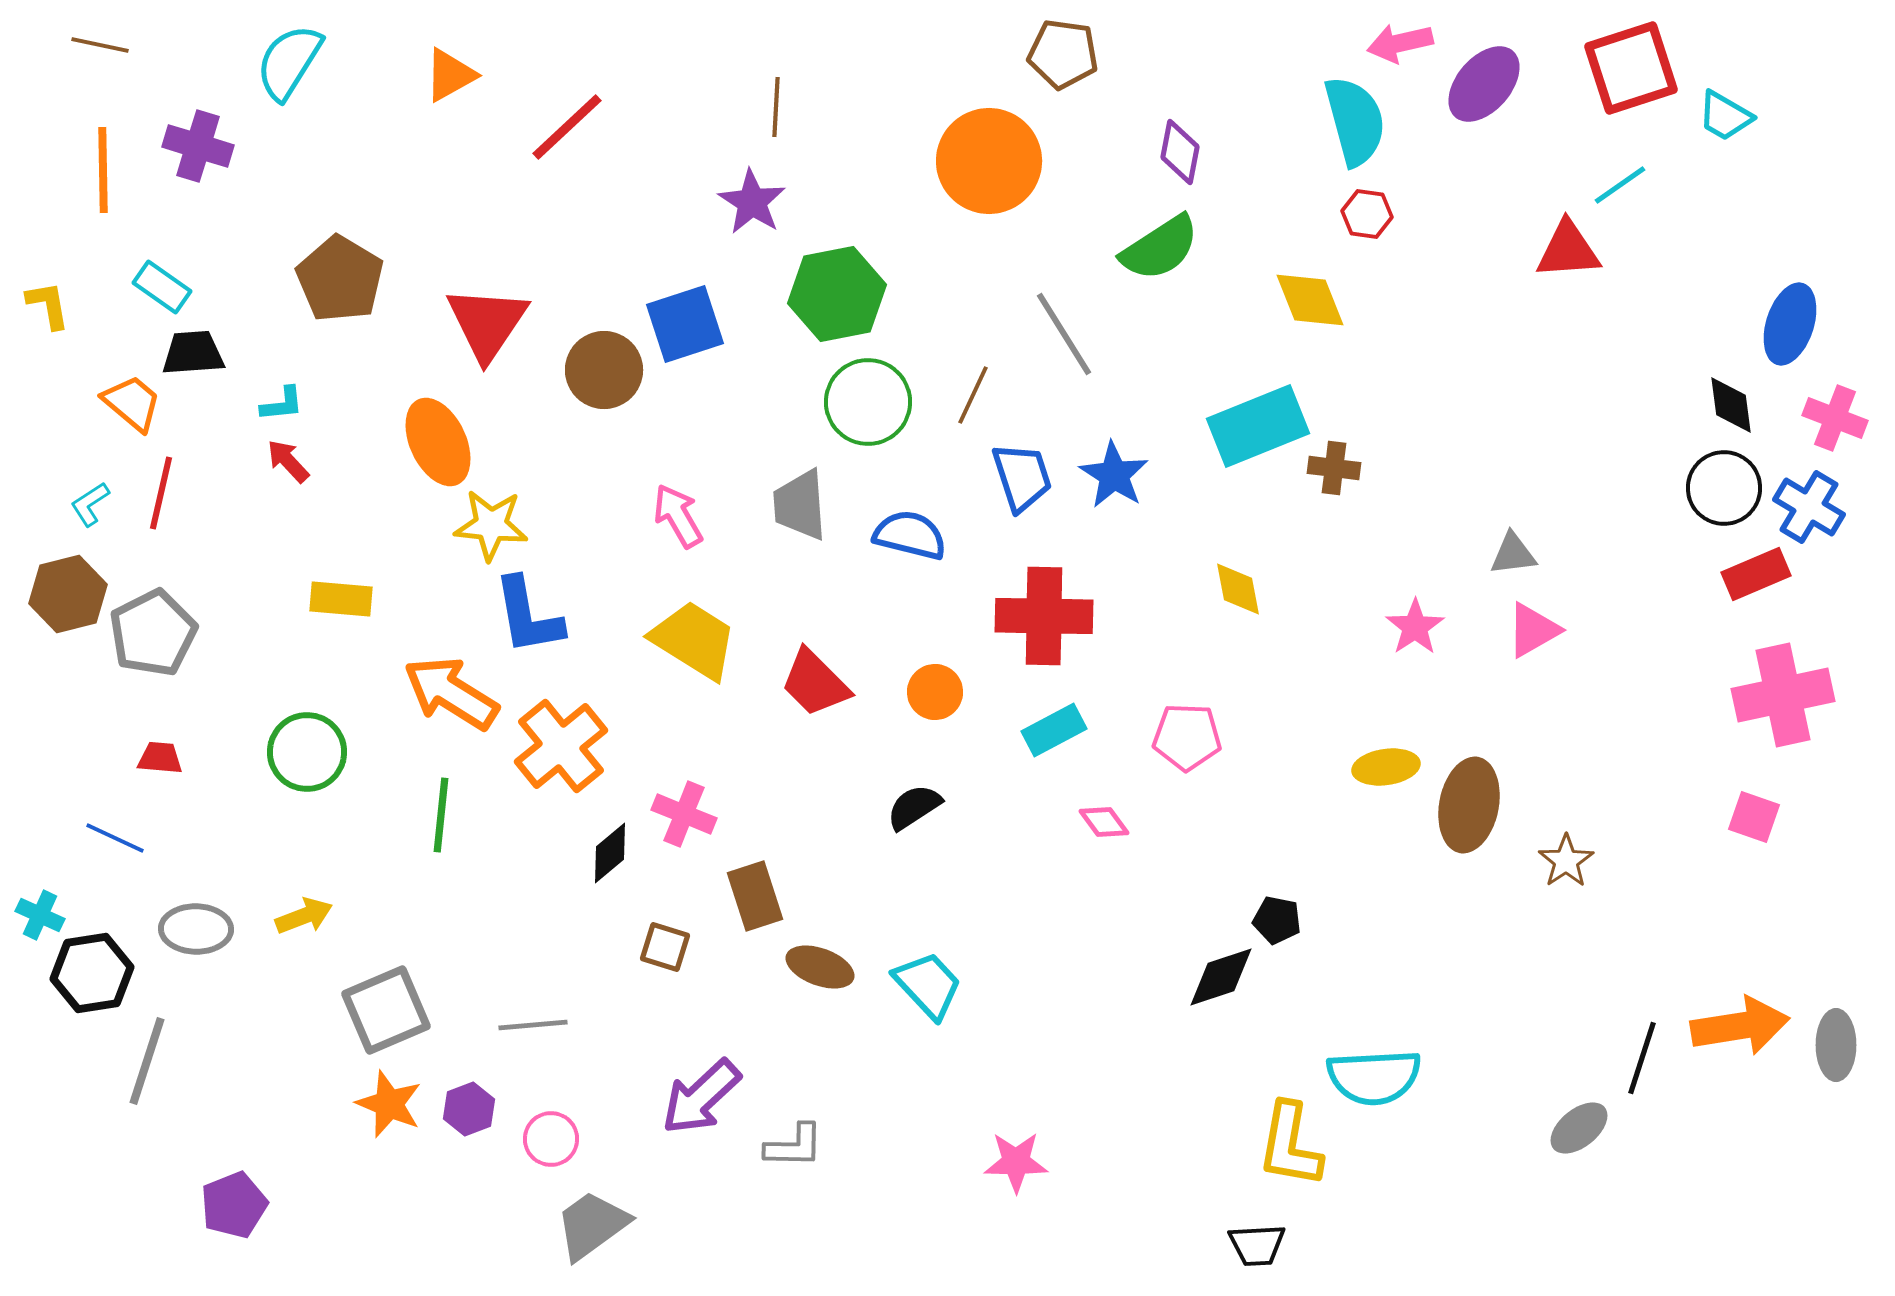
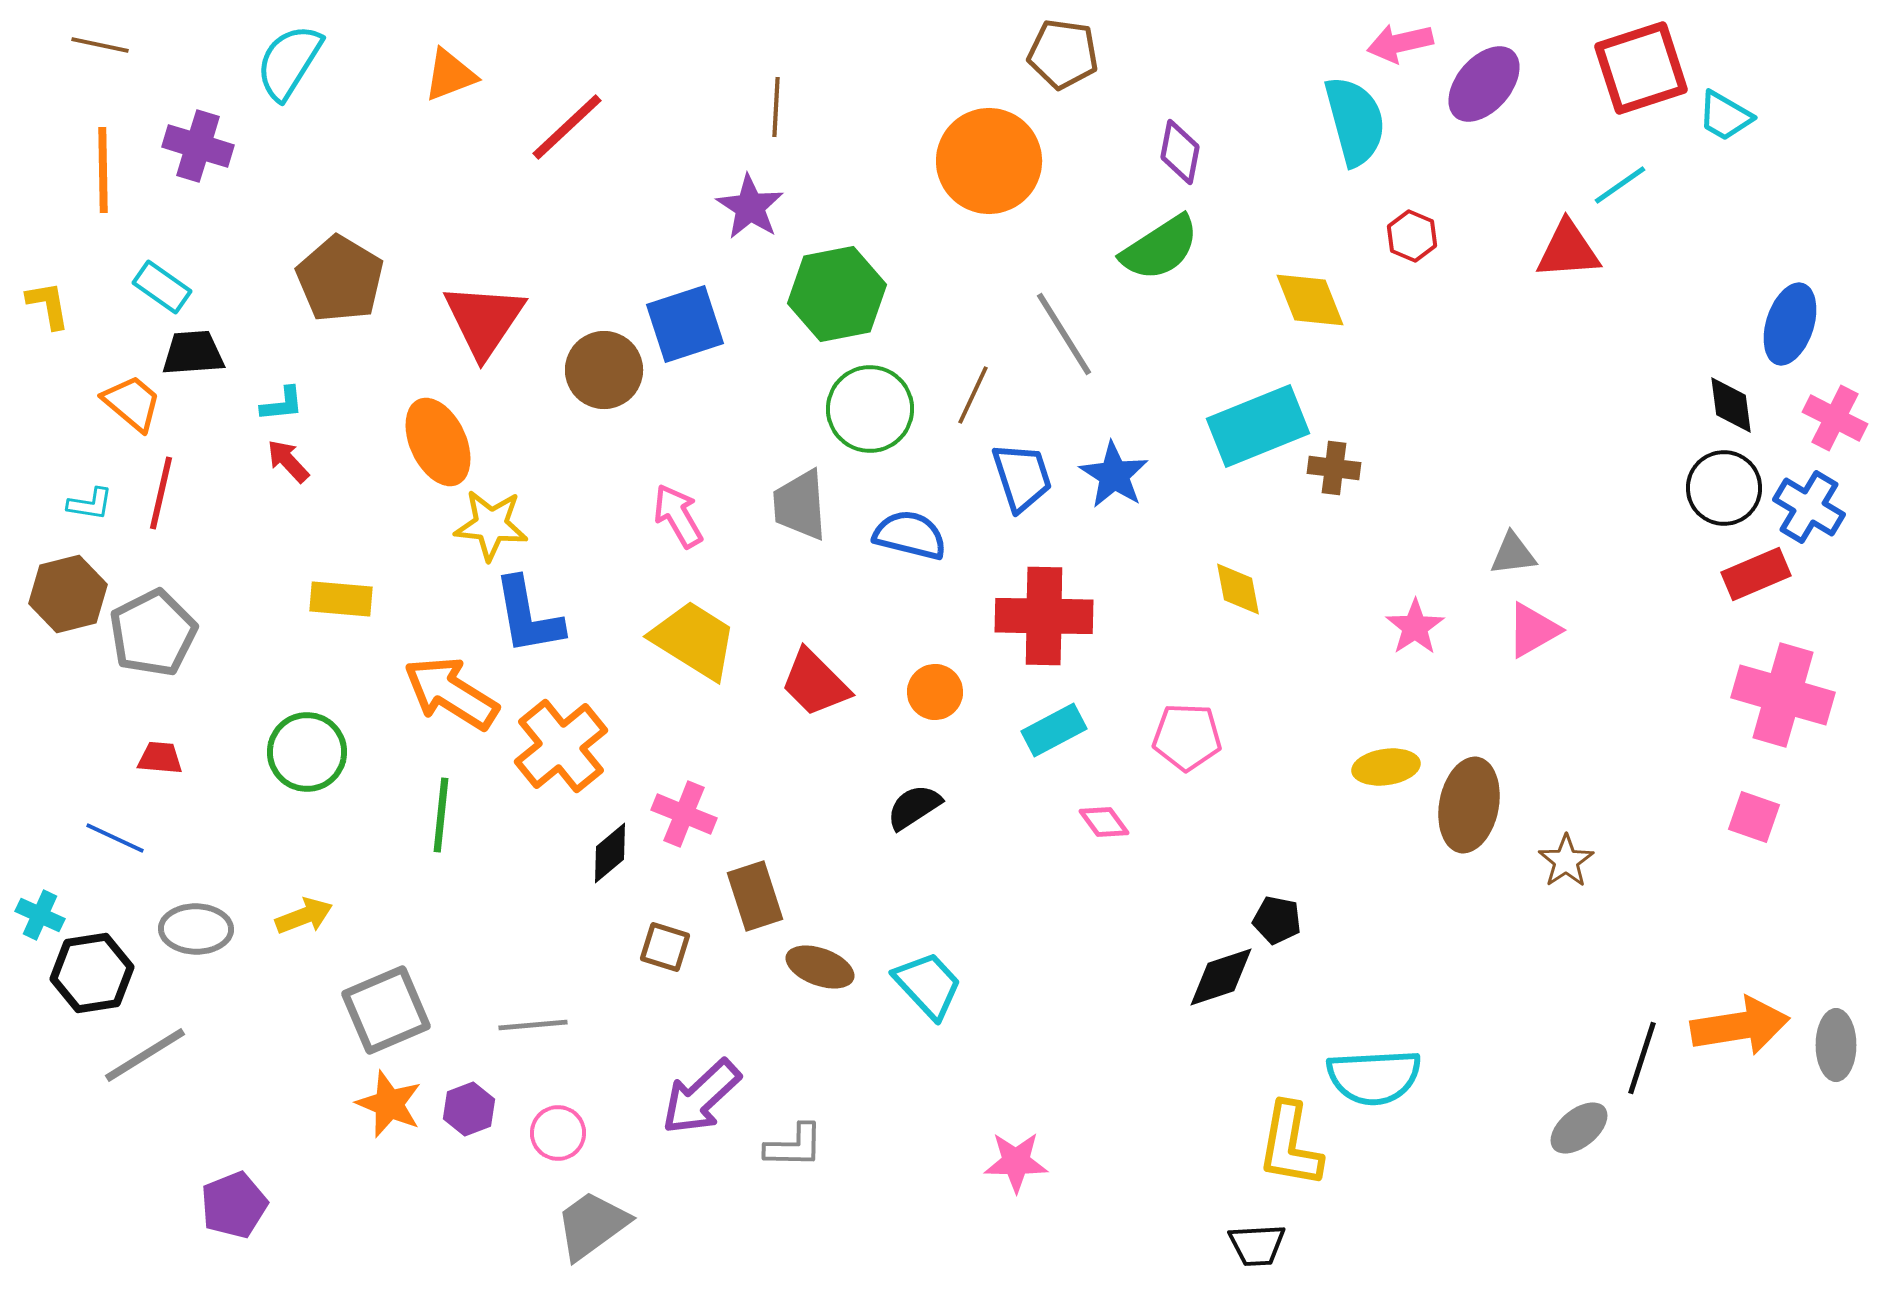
red square at (1631, 68): moved 10 px right
orange triangle at (450, 75): rotated 8 degrees clockwise
purple star at (752, 202): moved 2 px left, 5 px down
red hexagon at (1367, 214): moved 45 px right, 22 px down; rotated 15 degrees clockwise
red triangle at (487, 323): moved 3 px left, 3 px up
green circle at (868, 402): moved 2 px right, 7 px down
pink cross at (1835, 418): rotated 6 degrees clockwise
cyan L-shape at (90, 504): rotated 138 degrees counterclockwise
pink cross at (1783, 695): rotated 28 degrees clockwise
gray line at (147, 1061): moved 2 px left, 6 px up; rotated 40 degrees clockwise
pink circle at (551, 1139): moved 7 px right, 6 px up
